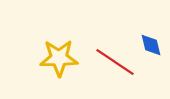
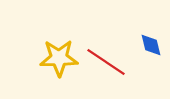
red line: moved 9 px left
